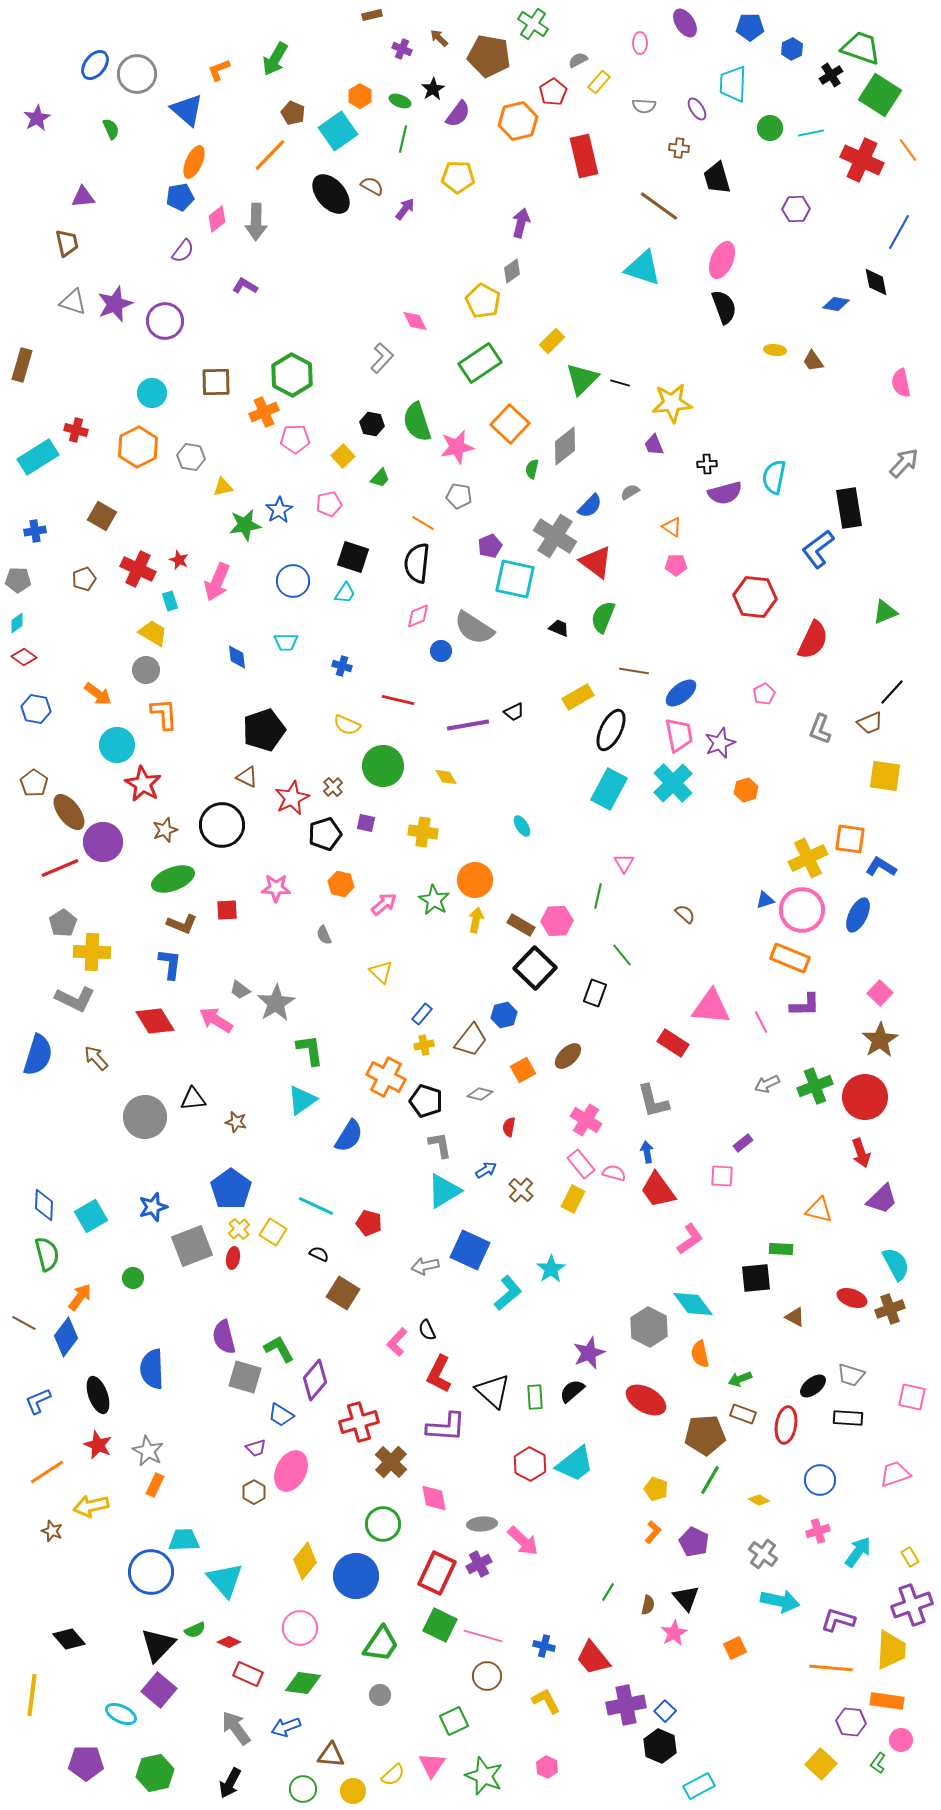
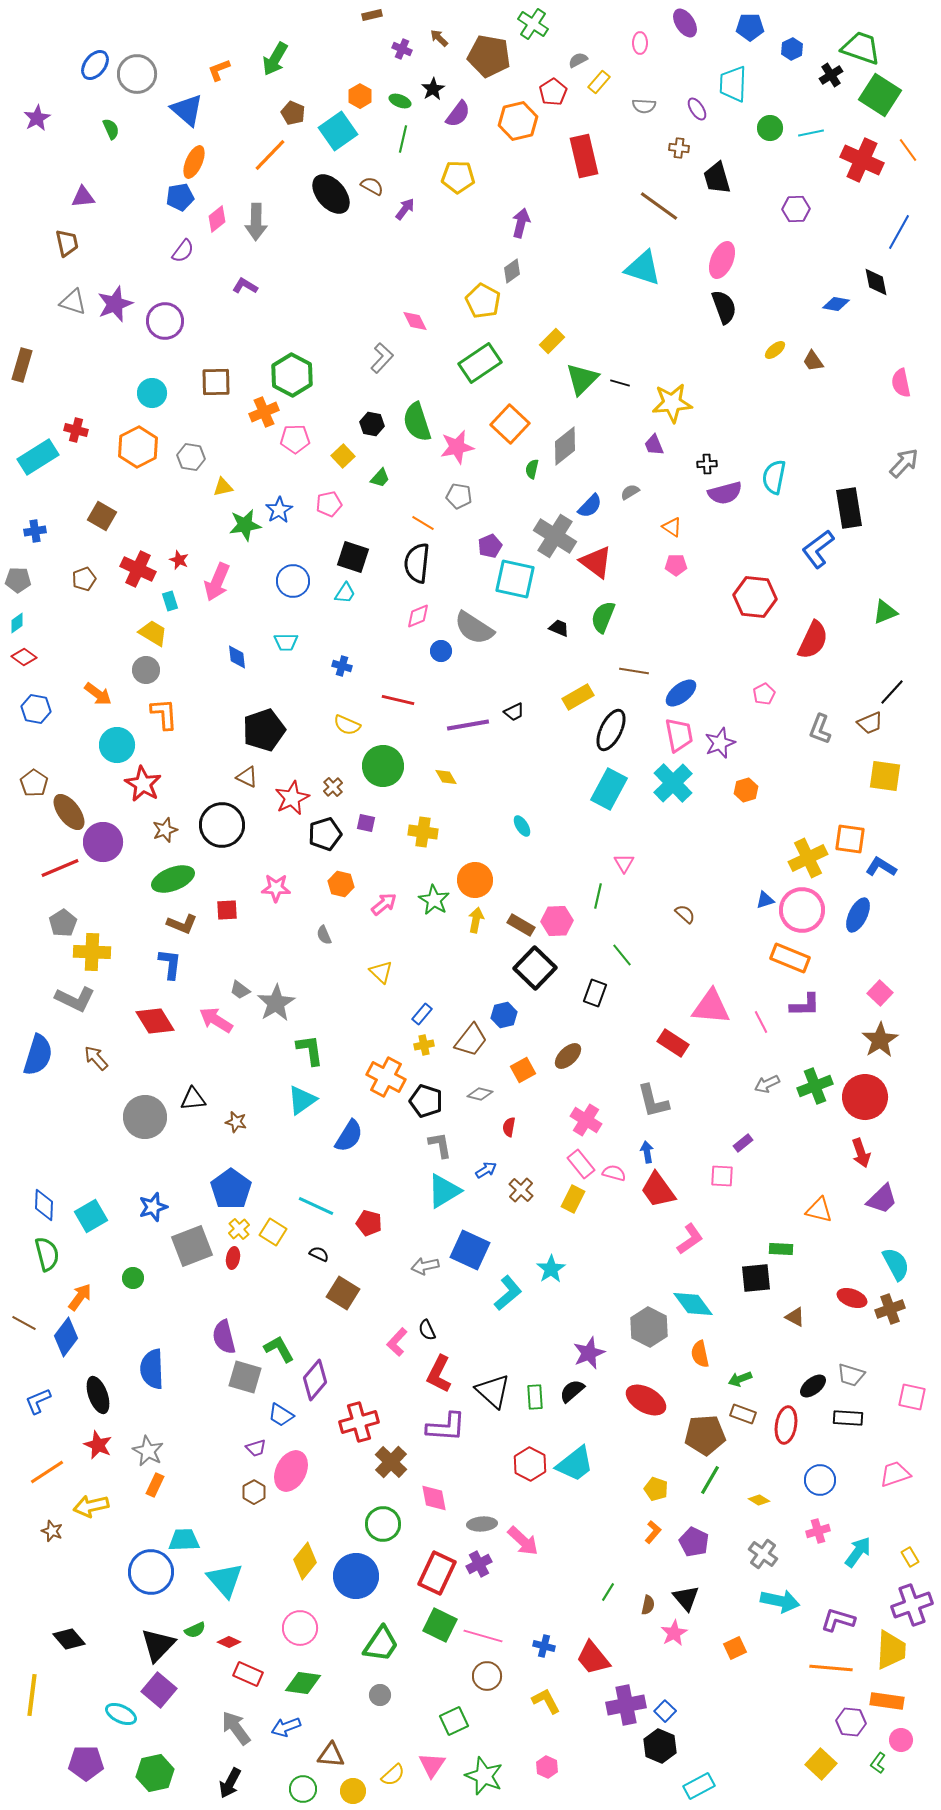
yellow ellipse at (775, 350): rotated 45 degrees counterclockwise
